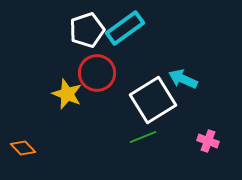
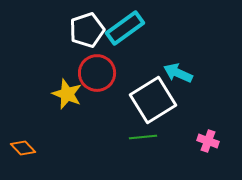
cyan arrow: moved 5 px left, 6 px up
green line: rotated 16 degrees clockwise
